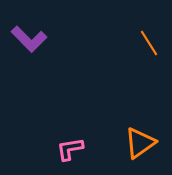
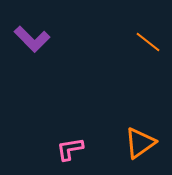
purple L-shape: moved 3 px right
orange line: moved 1 px left, 1 px up; rotated 20 degrees counterclockwise
